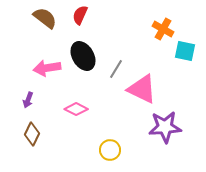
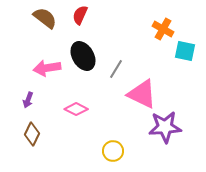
pink triangle: moved 5 px down
yellow circle: moved 3 px right, 1 px down
